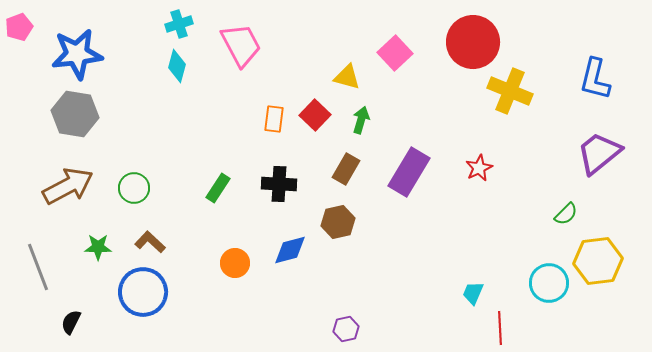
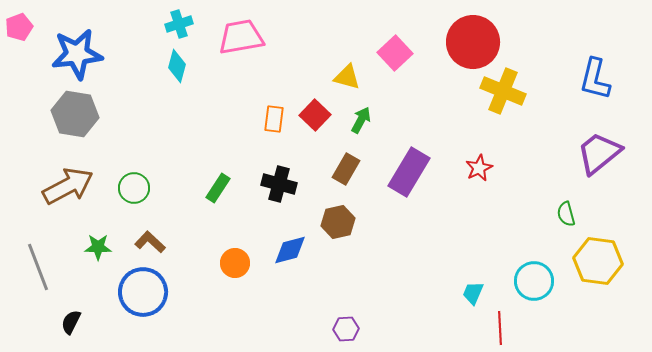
pink trapezoid: moved 8 px up; rotated 72 degrees counterclockwise
yellow cross: moved 7 px left
green arrow: rotated 12 degrees clockwise
black cross: rotated 12 degrees clockwise
green semicircle: rotated 120 degrees clockwise
yellow hexagon: rotated 15 degrees clockwise
cyan circle: moved 15 px left, 2 px up
purple hexagon: rotated 10 degrees clockwise
